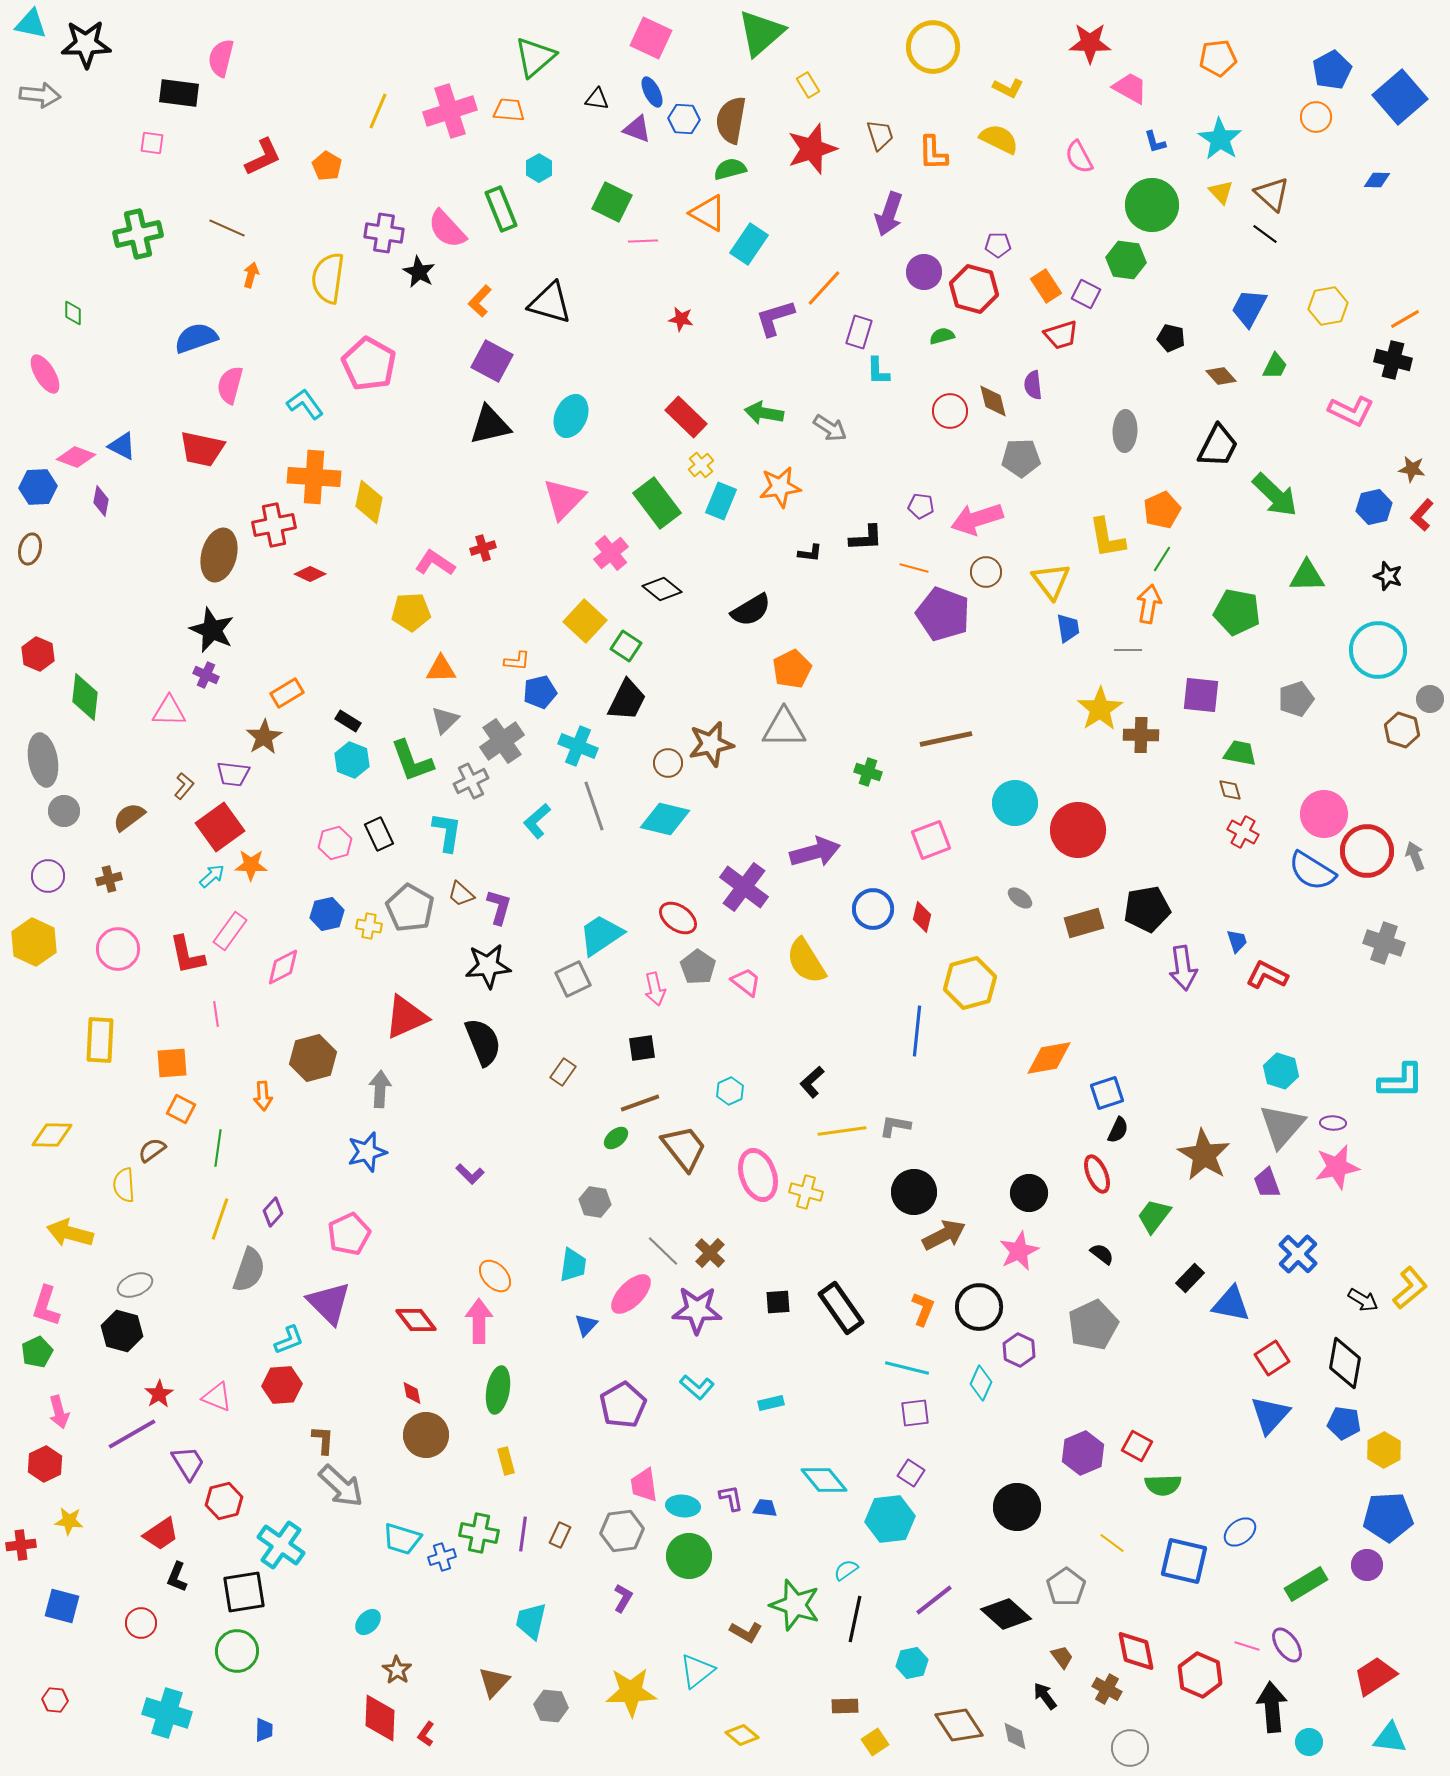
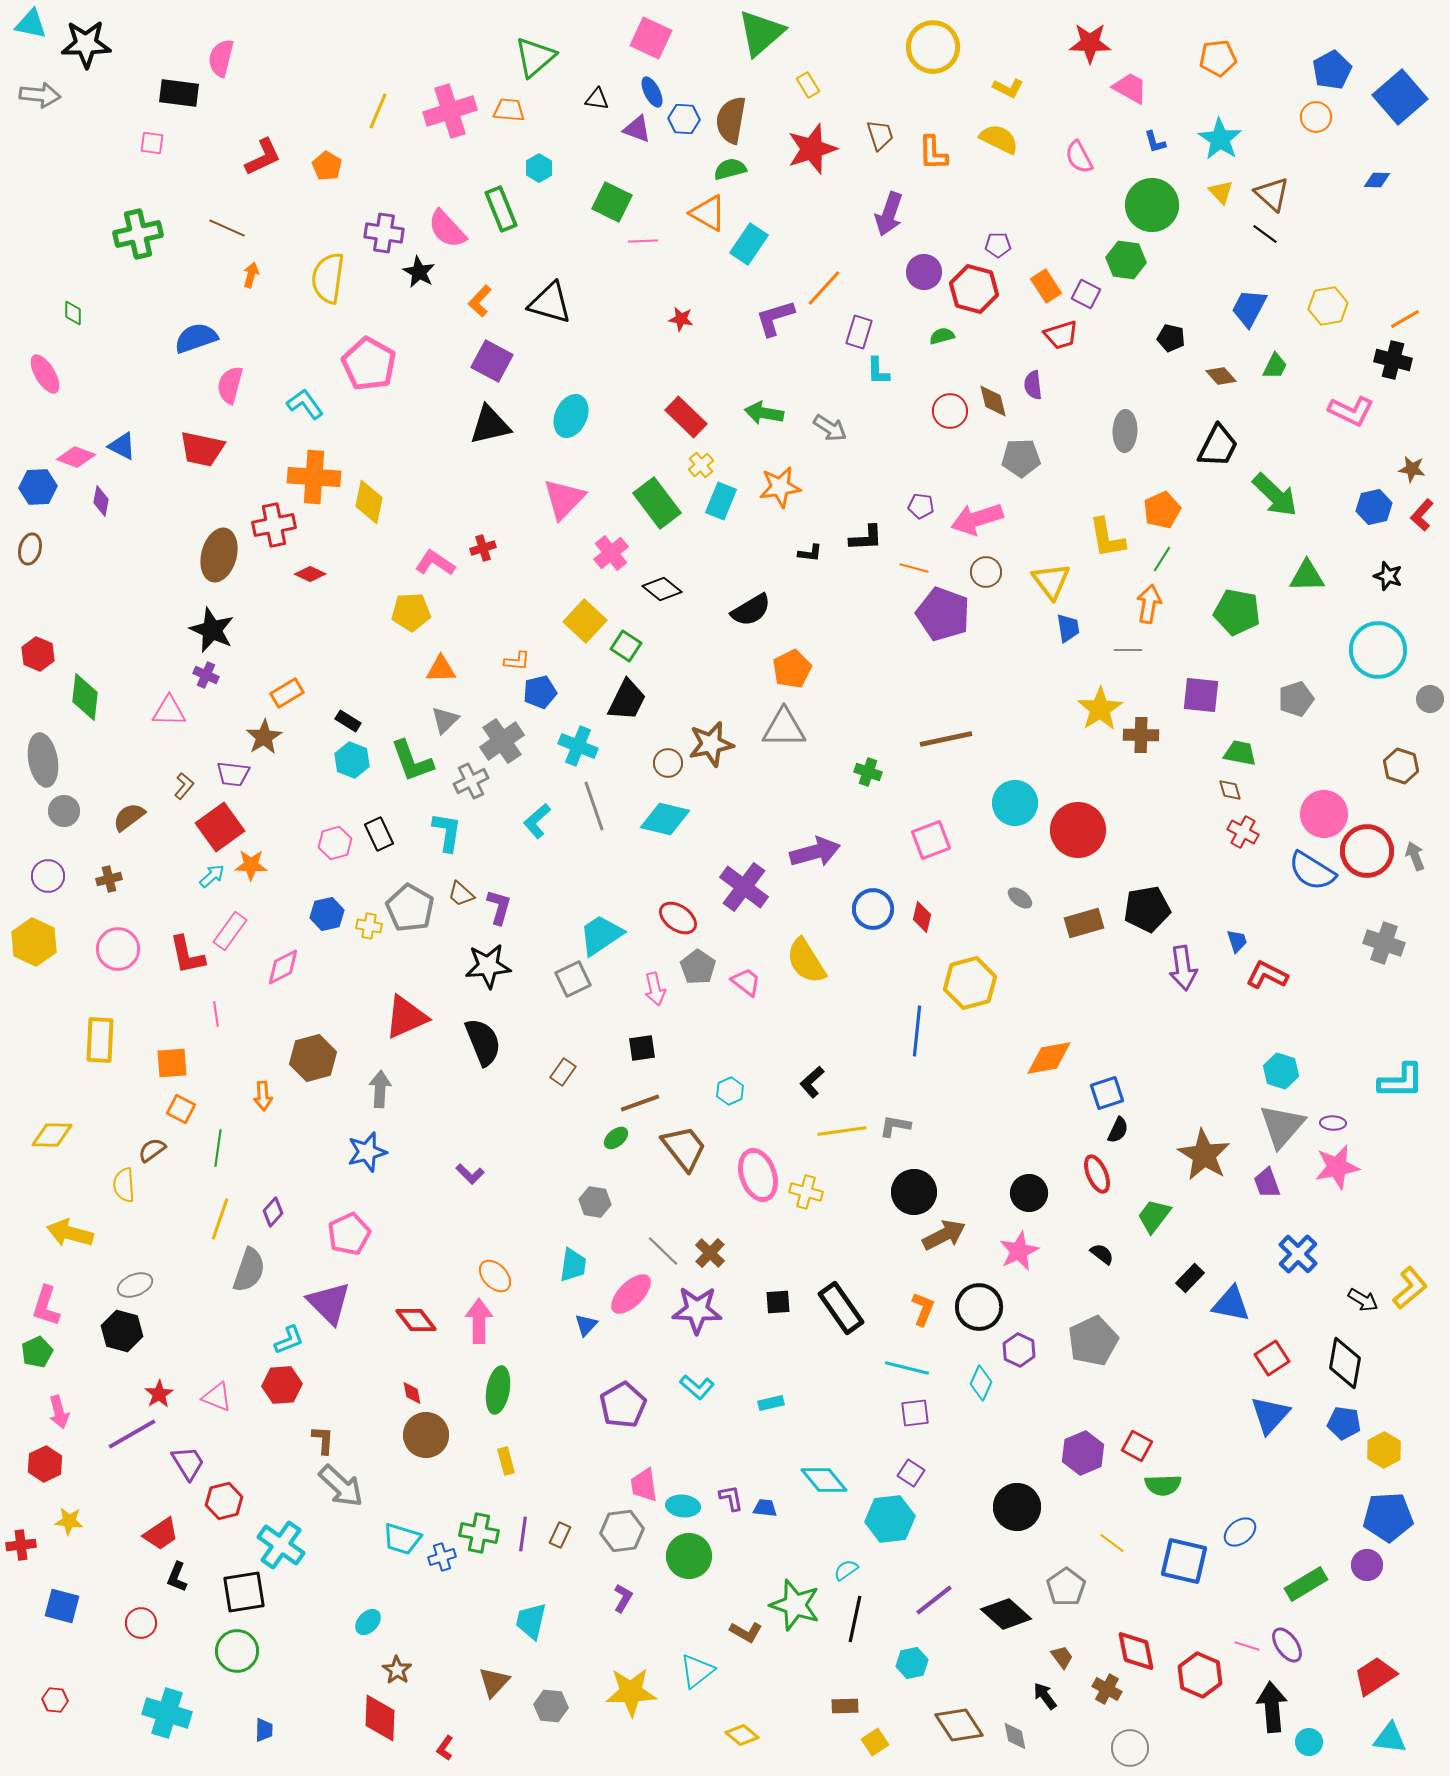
brown hexagon at (1402, 730): moved 1 px left, 36 px down
gray pentagon at (1093, 1325): moved 16 px down
red L-shape at (426, 1734): moved 19 px right, 14 px down
